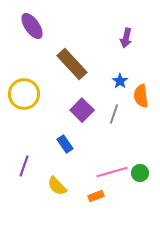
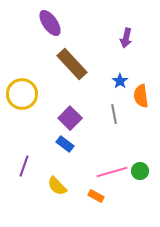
purple ellipse: moved 18 px right, 3 px up
yellow circle: moved 2 px left
purple square: moved 12 px left, 8 px down
gray line: rotated 30 degrees counterclockwise
blue rectangle: rotated 18 degrees counterclockwise
green circle: moved 2 px up
orange rectangle: rotated 49 degrees clockwise
